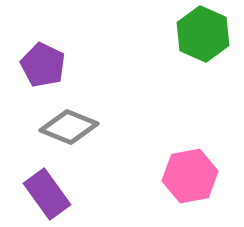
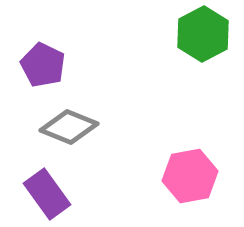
green hexagon: rotated 8 degrees clockwise
